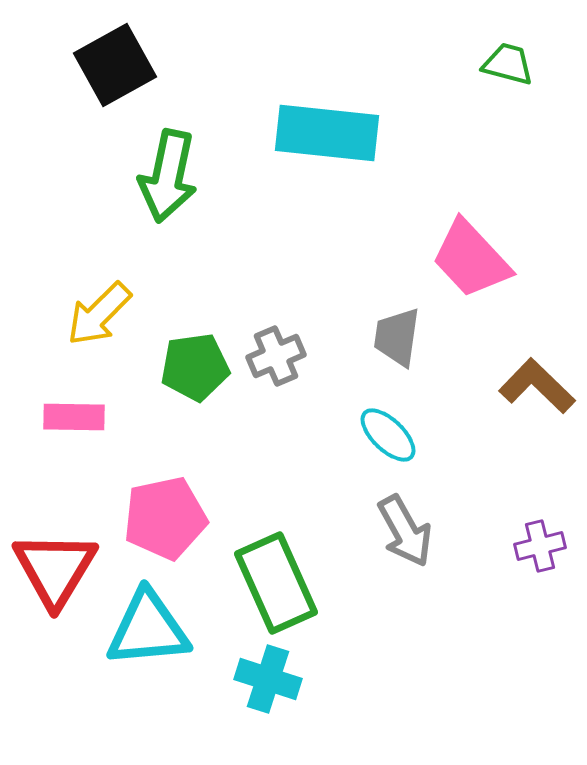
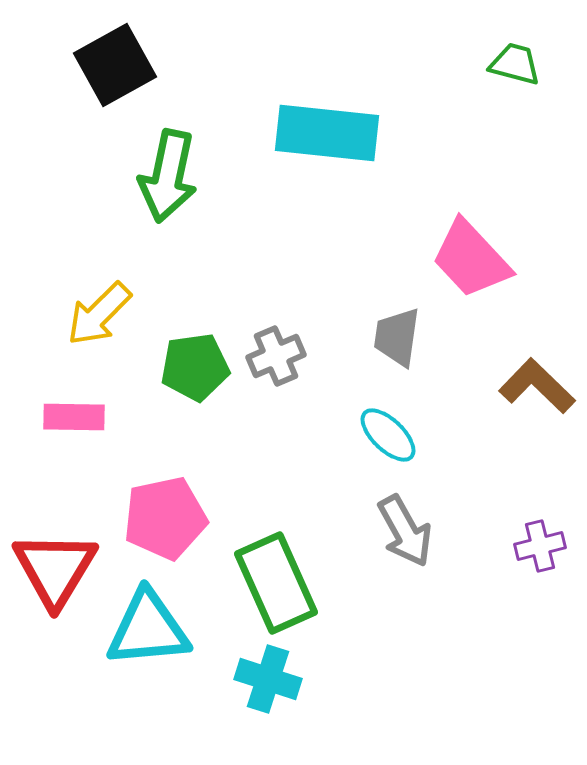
green trapezoid: moved 7 px right
